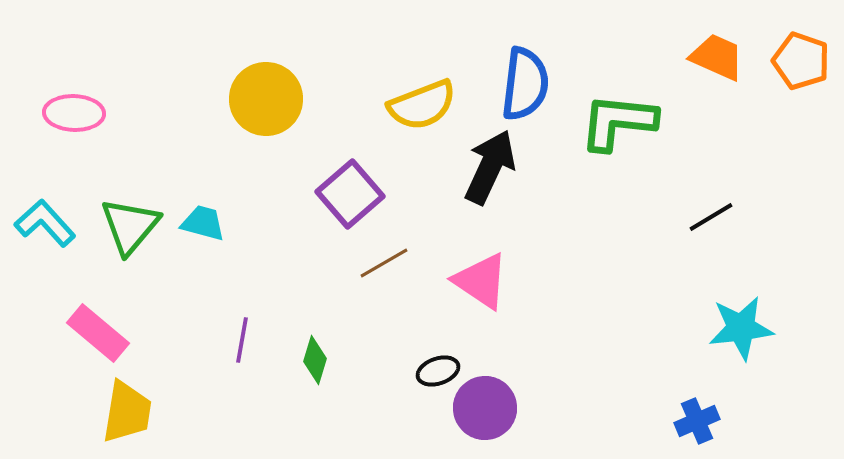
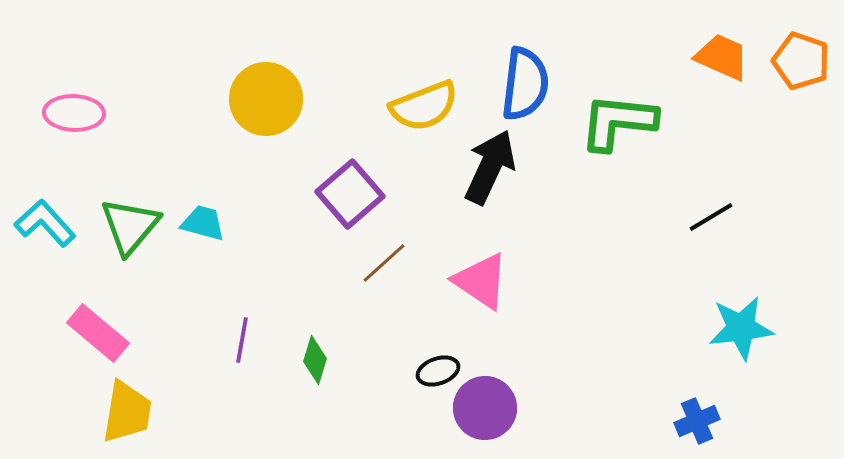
orange trapezoid: moved 5 px right
yellow semicircle: moved 2 px right, 1 px down
brown line: rotated 12 degrees counterclockwise
